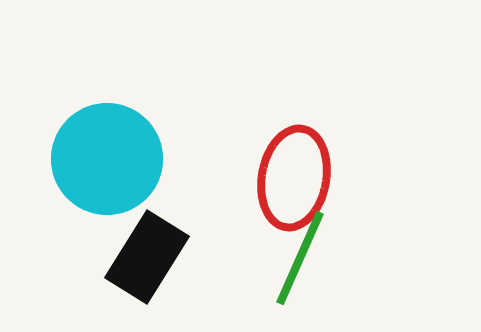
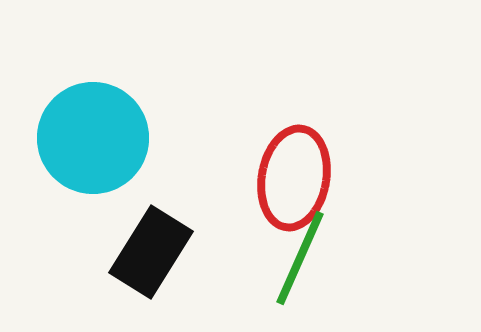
cyan circle: moved 14 px left, 21 px up
black rectangle: moved 4 px right, 5 px up
